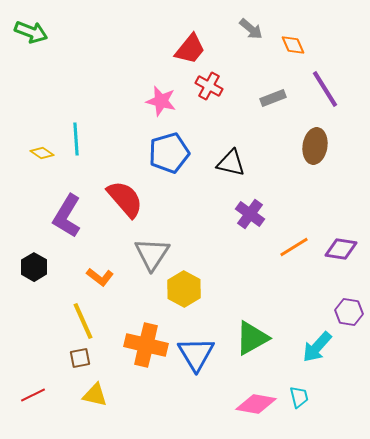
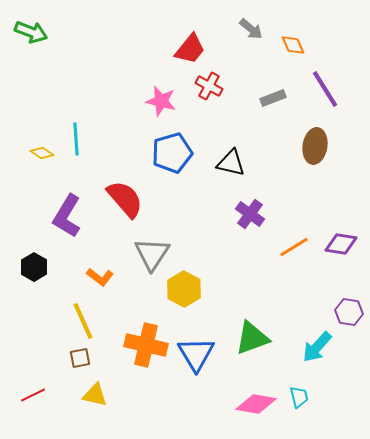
blue pentagon: moved 3 px right
purple diamond: moved 5 px up
green triangle: rotated 9 degrees clockwise
